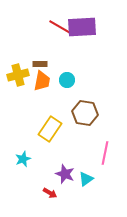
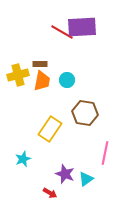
red line: moved 2 px right, 5 px down
